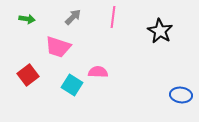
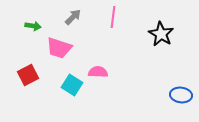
green arrow: moved 6 px right, 7 px down
black star: moved 1 px right, 3 px down
pink trapezoid: moved 1 px right, 1 px down
red square: rotated 10 degrees clockwise
